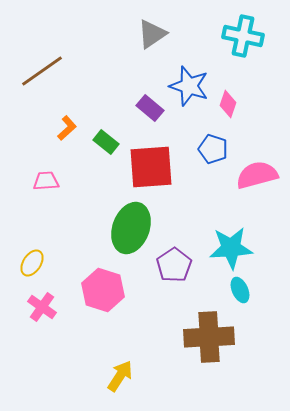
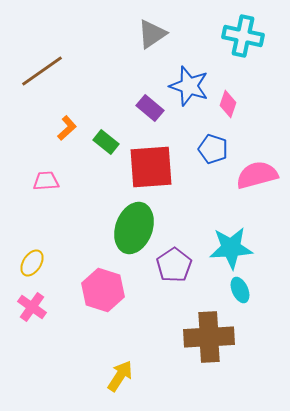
green ellipse: moved 3 px right
pink cross: moved 10 px left
